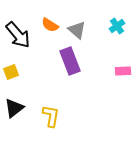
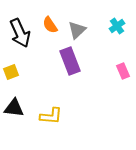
orange semicircle: rotated 24 degrees clockwise
gray triangle: rotated 36 degrees clockwise
black arrow: moved 2 px right, 2 px up; rotated 16 degrees clockwise
pink rectangle: rotated 70 degrees clockwise
black triangle: rotated 45 degrees clockwise
yellow L-shape: rotated 85 degrees clockwise
